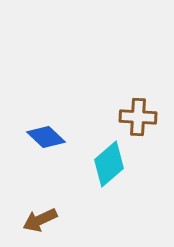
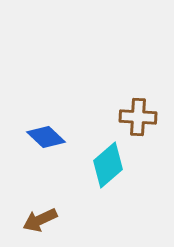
cyan diamond: moved 1 px left, 1 px down
